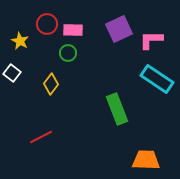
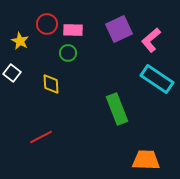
pink L-shape: rotated 40 degrees counterclockwise
yellow diamond: rotated 40 degrees counterclockwise
